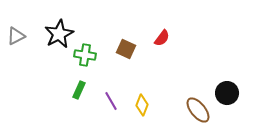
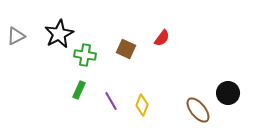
black circle: moved 1 px right
